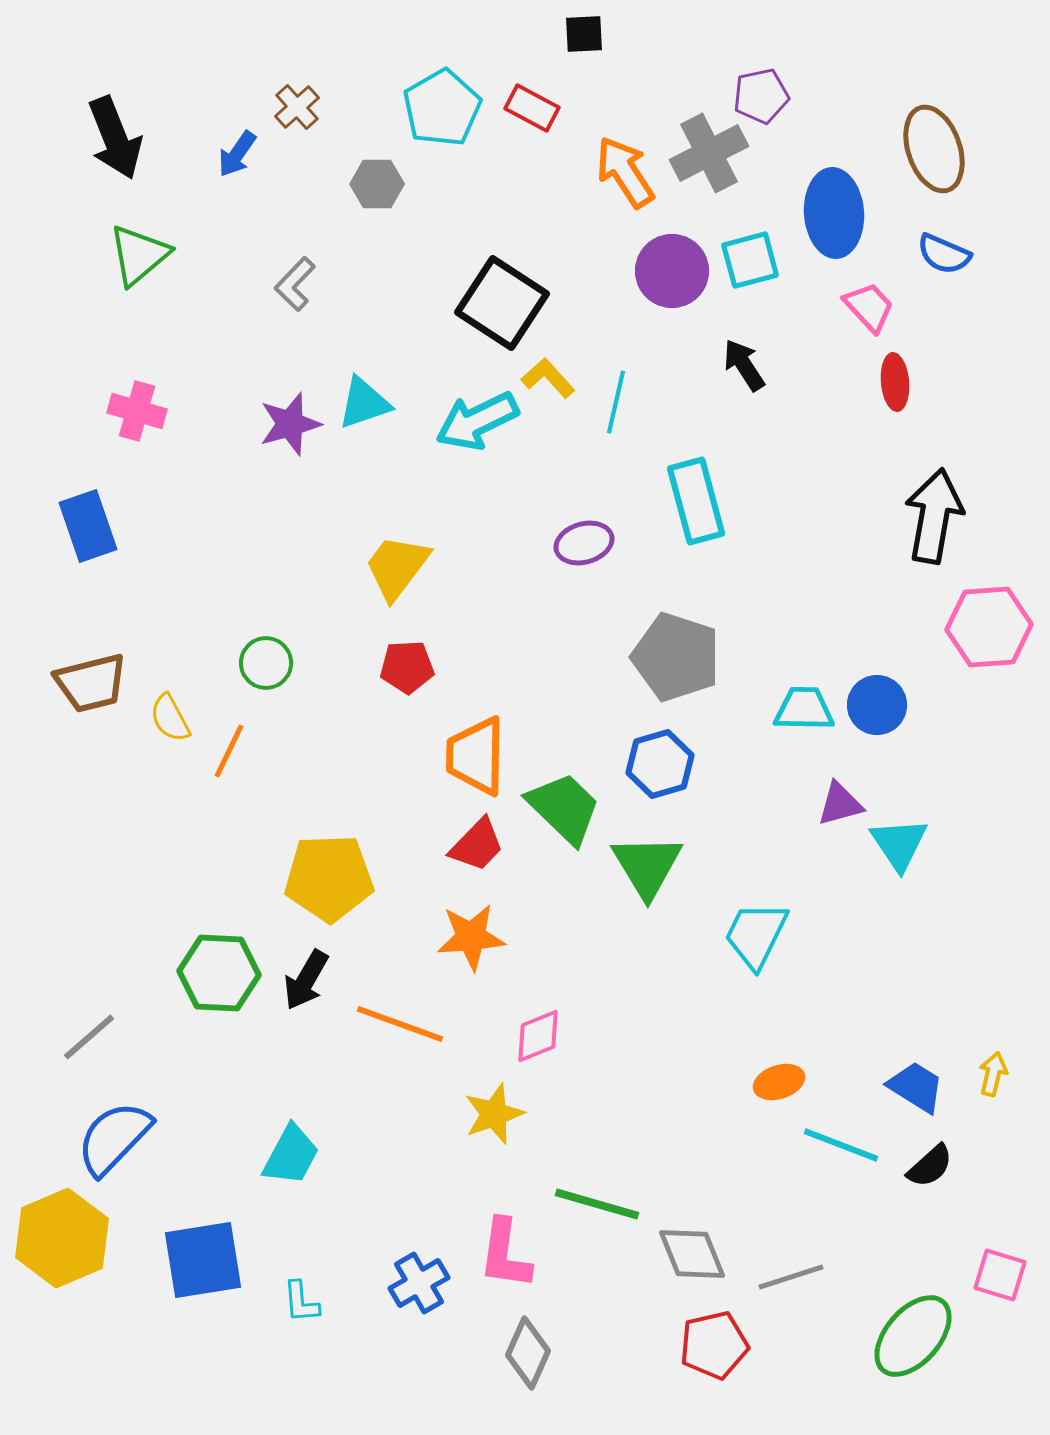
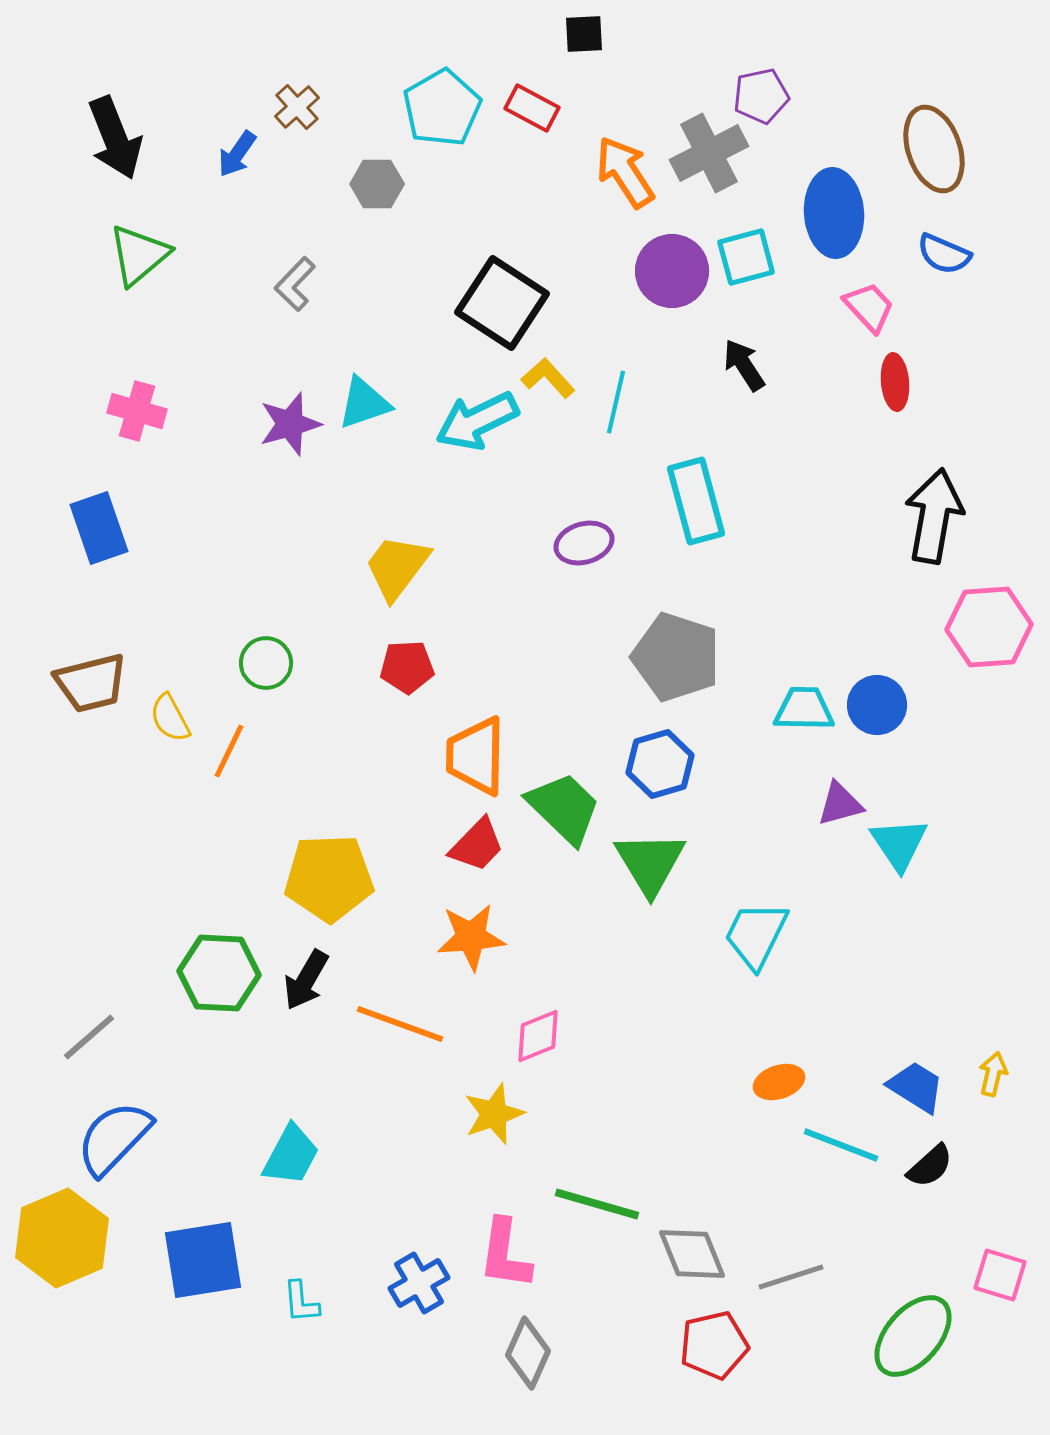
cyan square at (750, 260): moved 4 px left, 3 px up
blue rectangle at (88, 526): moved 11 px right, 2 px down
green triangle at (647, 866): moved 3 px right, 3 px up
